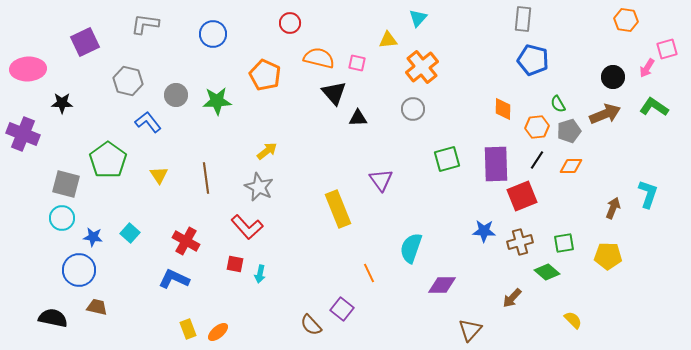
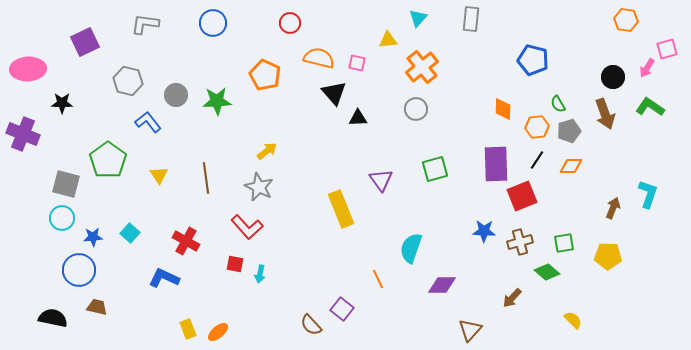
gray rectangle at (523, 19): moved 52 px left
blue circle at (213, 34): moved 11 px up
green L-shape at (654, 107): moved 4 px left
gray circle at (413, 109): moved 3 px right
brown arrow at (605, 114): rotated 92 degrees clockwise
green square at (447, 159): moved 12 px left, 10 px down
yellow rectangle at (338, 209): moved 3 px right
blue star at (93, 237): rotated 12 degrees counterclockwise
orange line at (369, 273): moved 9 px right, 6 px down
blue L-shape at (174, 279): moved 10 px left, 1 px up
